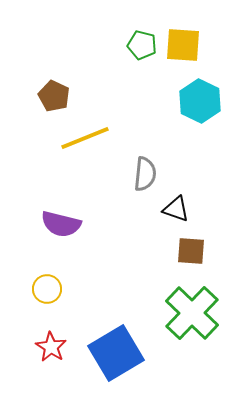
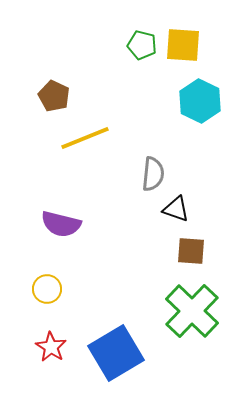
gray semicircle: moved 8 px right
green cross: moved 2 px up
